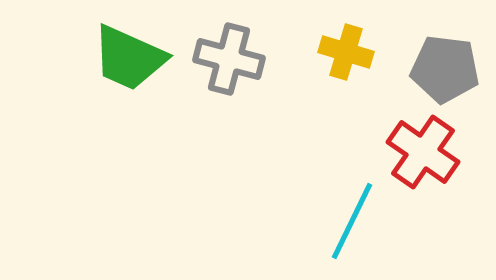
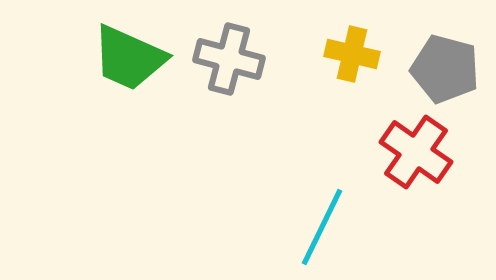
yellow cross: moved 6 px right, 2 px down; rotated 4 degrees counterclockwise
gray pentagon: rotated 8 degrees clockwise
red cross: moved 7 px left
cyan line: moved 30 px left, 6 px down
